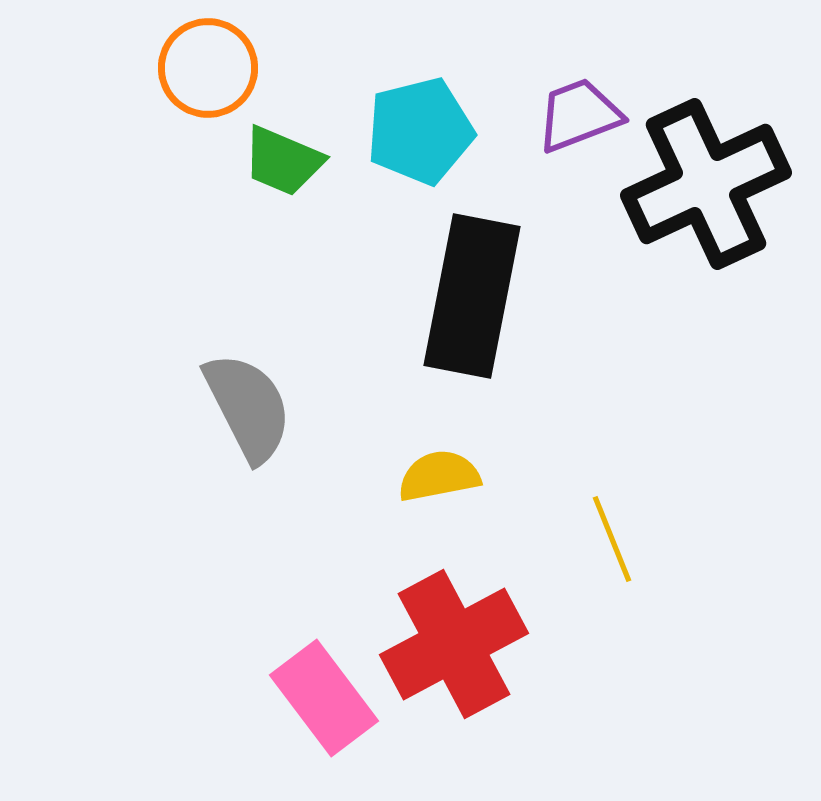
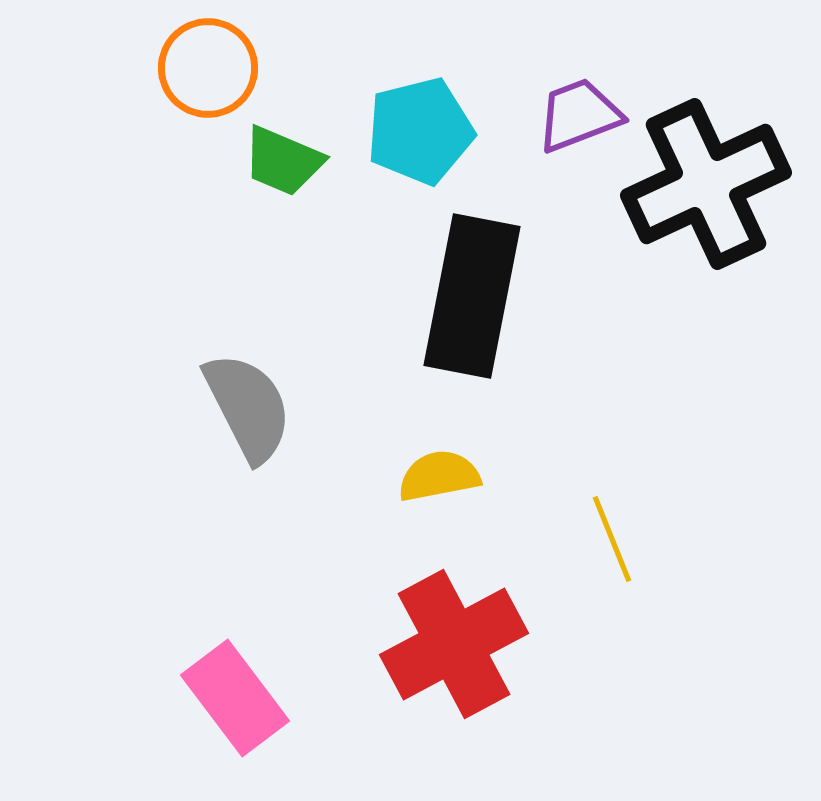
pink rectangle: moved 89 px left
